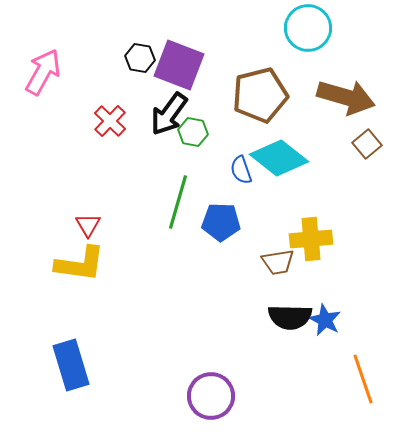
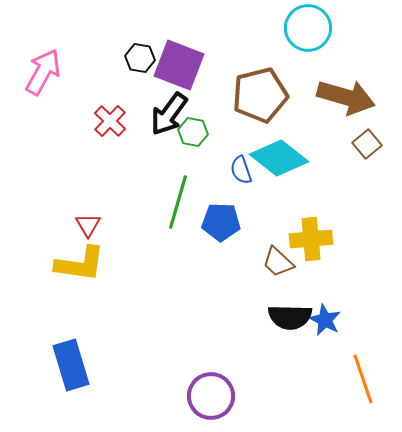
brown trapezoid: rotated 52 degrees clockwise
